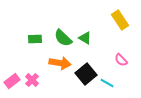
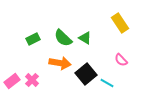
yellow rectangle: moved 3 px down
green rectangle: moved 2 px left; rotated 24 degrees counterclockwise
